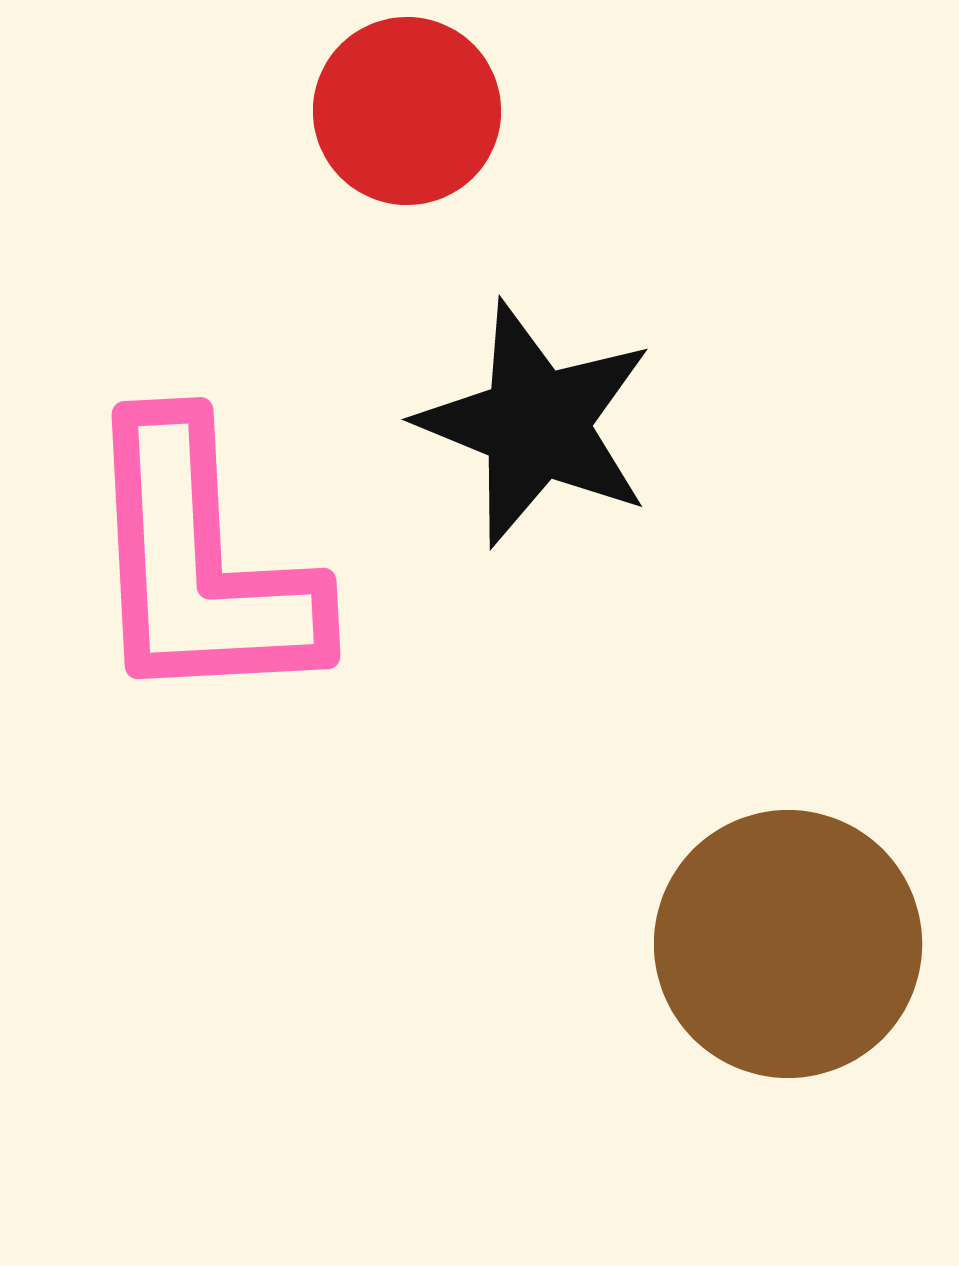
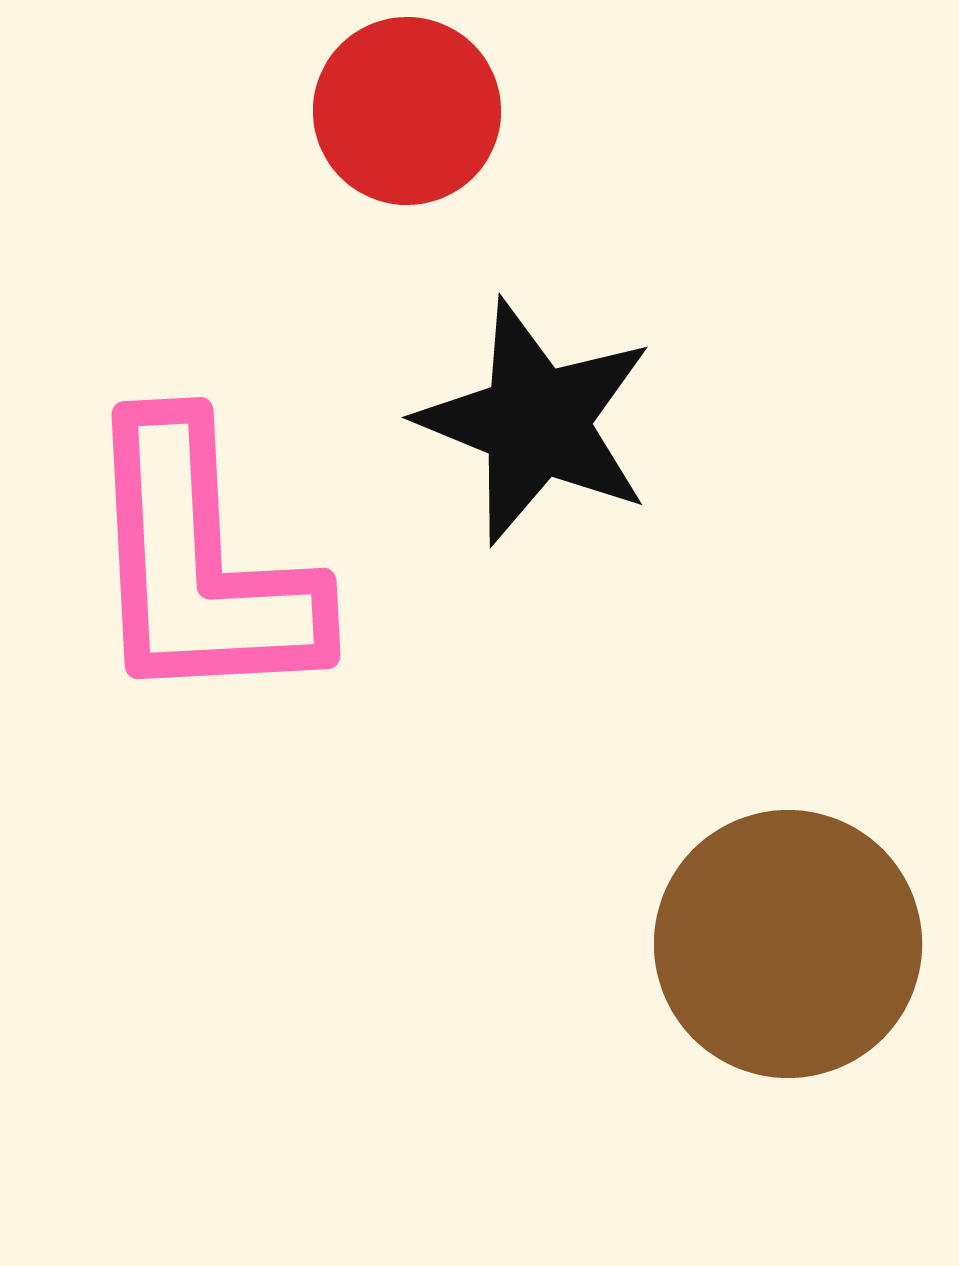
black star: moved 2 px up
